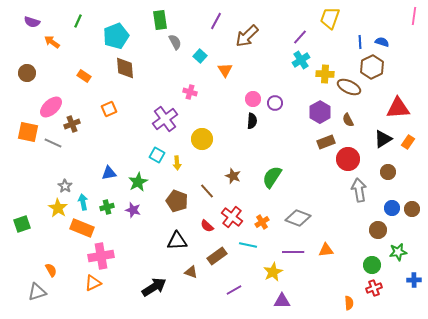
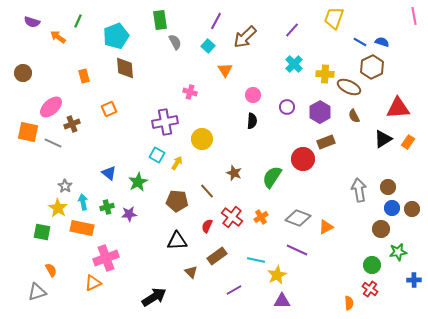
pink line at (414, 16): rotated 18 degrees counterclockwise
yellow trapezoid at (330, 18): moved 4 px right
brown arrow at (247, 36): moved 2 px left, 1 px down
purple line at (300, 37): moved 8 px left, 7 px up
orange arrow at (52, 42): moved 6 px right, 5 px up
blue line at (360, 42): rotated 56 degrees counterclockwise
cyan square at (200, 56): moved 8 px right, 10 px up
cyan cross at (301, 60): moved 7 px left, 4 px down; rotated 12 degrees counterclockwise
brown circle at (27, 73): moved 4 px left
orange rectangle at (84, 76): rotated 40 degrees clockwise
pink circle at (253, 99): moved 4 px up
purple circle at (275, 103): moved 12 px right, 4 px down
purple cross at (165, 119): moved 3 px down; rotated 25 degrees clockwise
brown semicircle at (348, 120): moved 6 px right, 4 px up
red circle at (348, 159): moved 45 px left
yellow arrow at (177, 163): rotated 144 degrees counterclockwise
brown circle at (388, 172): moved 15 px down
blue triangle at (109, 173): rotated 49 degrees clockwise
brown star at (233, 176): moved 1 px right, 3 px up
brown pentagon at (177, 201): rotated 15 degrees counterclockwise
purple star at (133, 210): moved 4 px left, 4 px down; rotated 21 degrees counterclockwise
orange cross at (262, 222): moved 1 px left, 5 px up
green square at (22, 224): moved 20 px right, 8 px down; rotated 30 degrees clockwise
red semicircle at (207, 226): rotated 72 degrees clockwise
orange rectangle at (82, 228): rotated 10 degrees counterclockwise
brown circle at (378, 230): moved 3 px right, 1 px up
cyan line at (248, 245): moved 8 px right, 15 px down
orange triangle at (326, 250): moved 23 px up; rotated 21 degrees counterclockwise
purple line at (293, 252): moved 4 px right, 2 px up; rotated 25 degrees clockwise
pink cross at (101, 256): moved 5 px right, 2 px down; rotated 10 degrees counterclockwise
brown triangle at (191, 272): rotated 24 degrees clockwise
yellow star at (273, 272): moved 4 px right, 3 px down
black arrow at (154, 287): moved 10 px down
red cross at (374, 288): moved 4 px left, 1 px down; rotated 35 degrees counterclockwise
